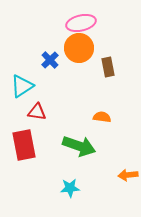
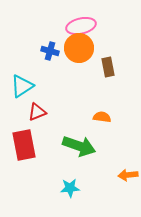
pink ellipse: moved 3 px down
blue cross: moved 9 px up; rotated 30 degrees counterclockwise
red triangle: rotated 30 degrees counterclockwise
